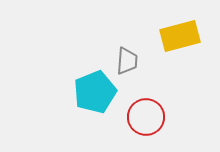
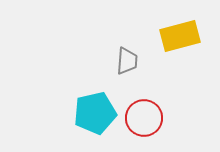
cyan pentagon: moved 21 px down; rotated 9 degrees clockwise
red circle: moved 2 px left, 1 px down
